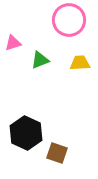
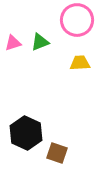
pink circle: moved 8 px right
green triangle: moved 18 px up
